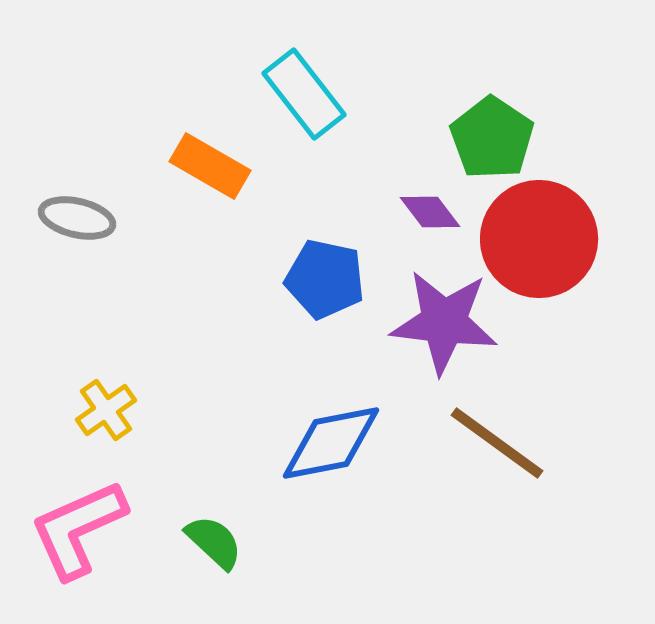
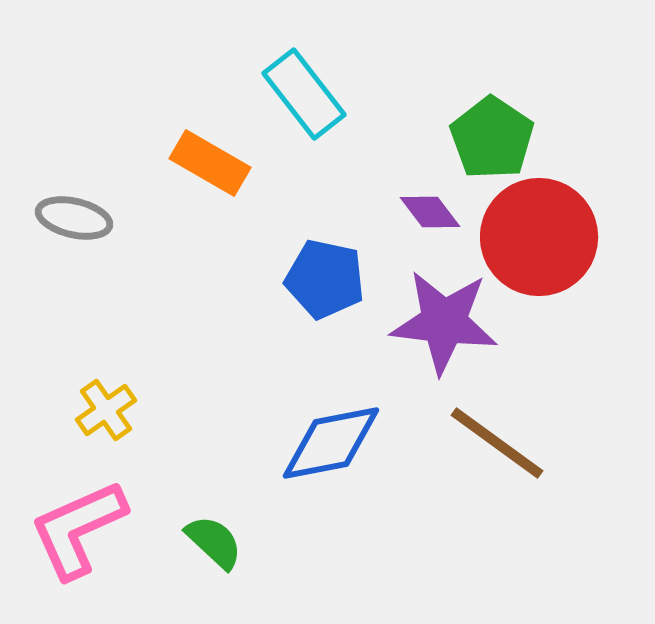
orange rectangle: moved 3 px up
gray ellipse: moved 3 px left
red circle: moved 2 px up
